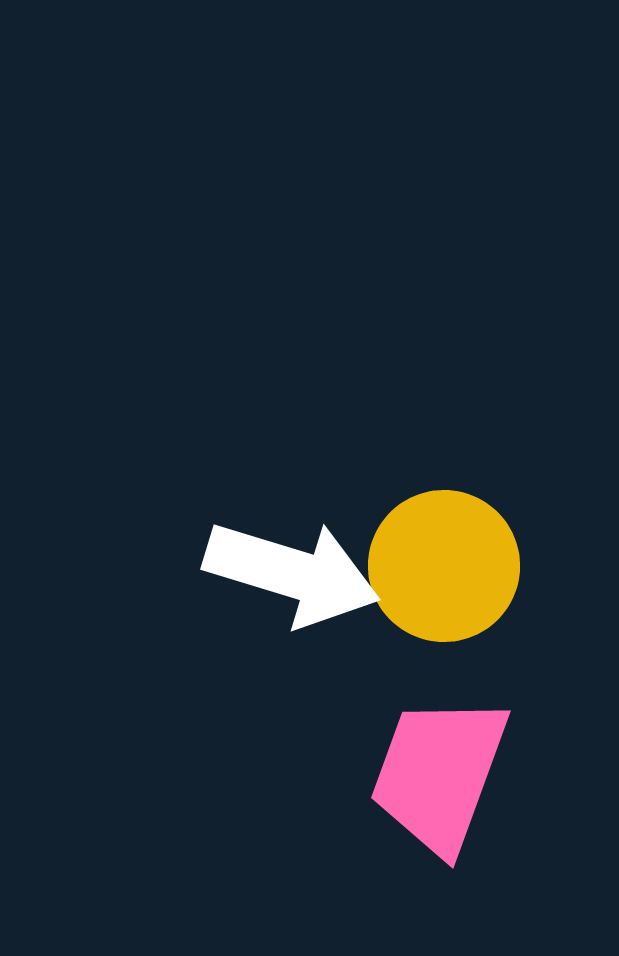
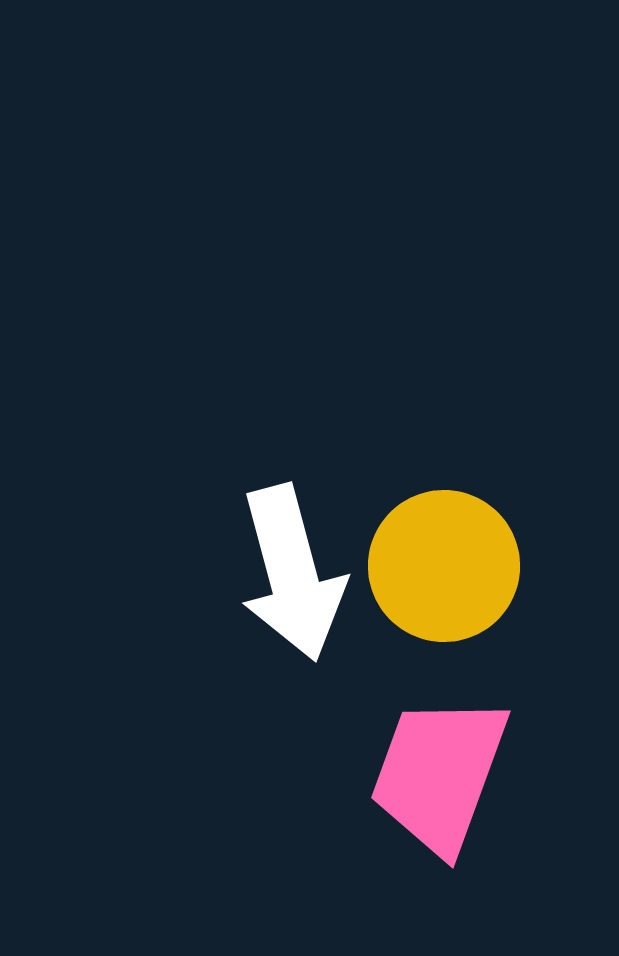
white arrow: rotated 58 degrees clockwise
